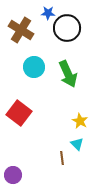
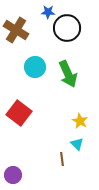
blue star: moved 1 px up
brown cross: moved 5 px left
cyan circle: moved 1 px right
brown line: moved 1 px down
